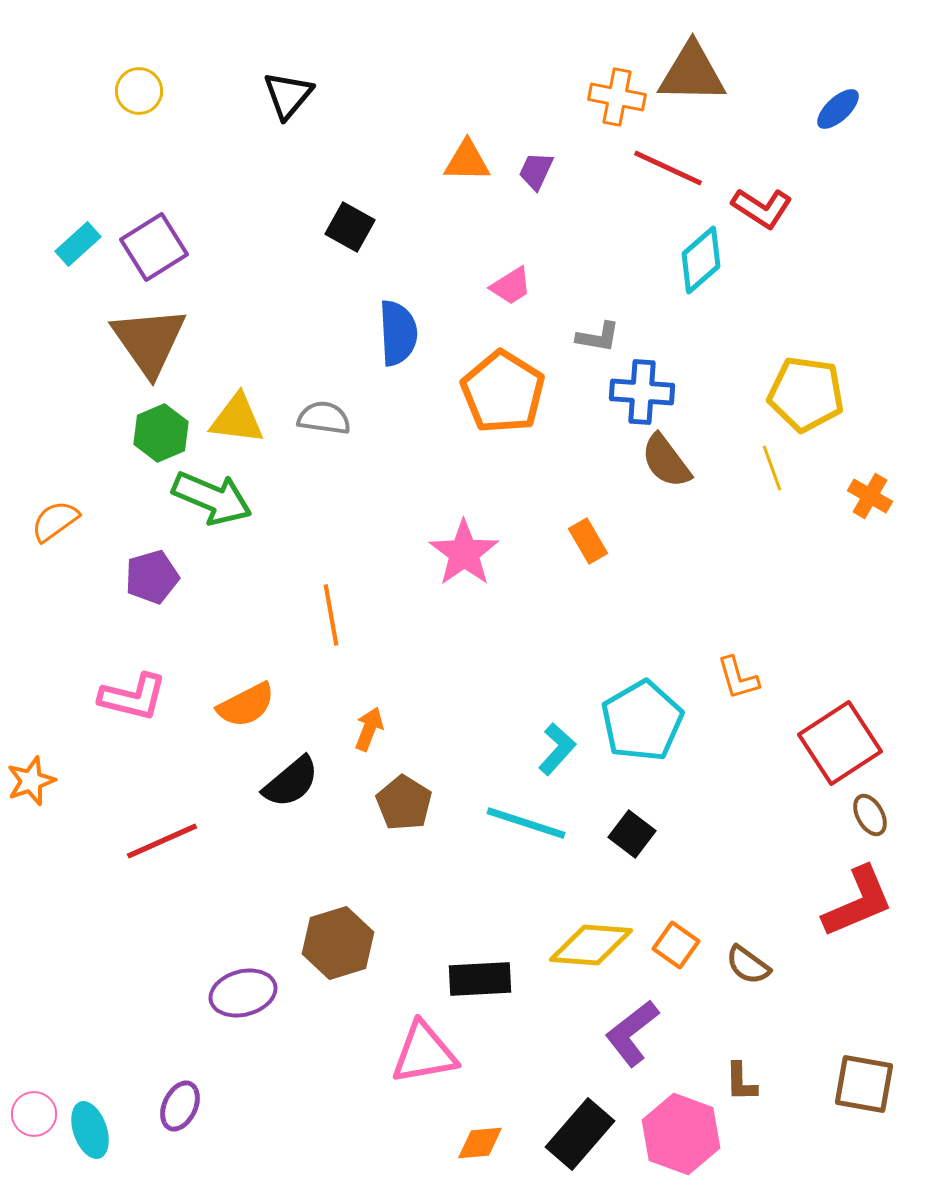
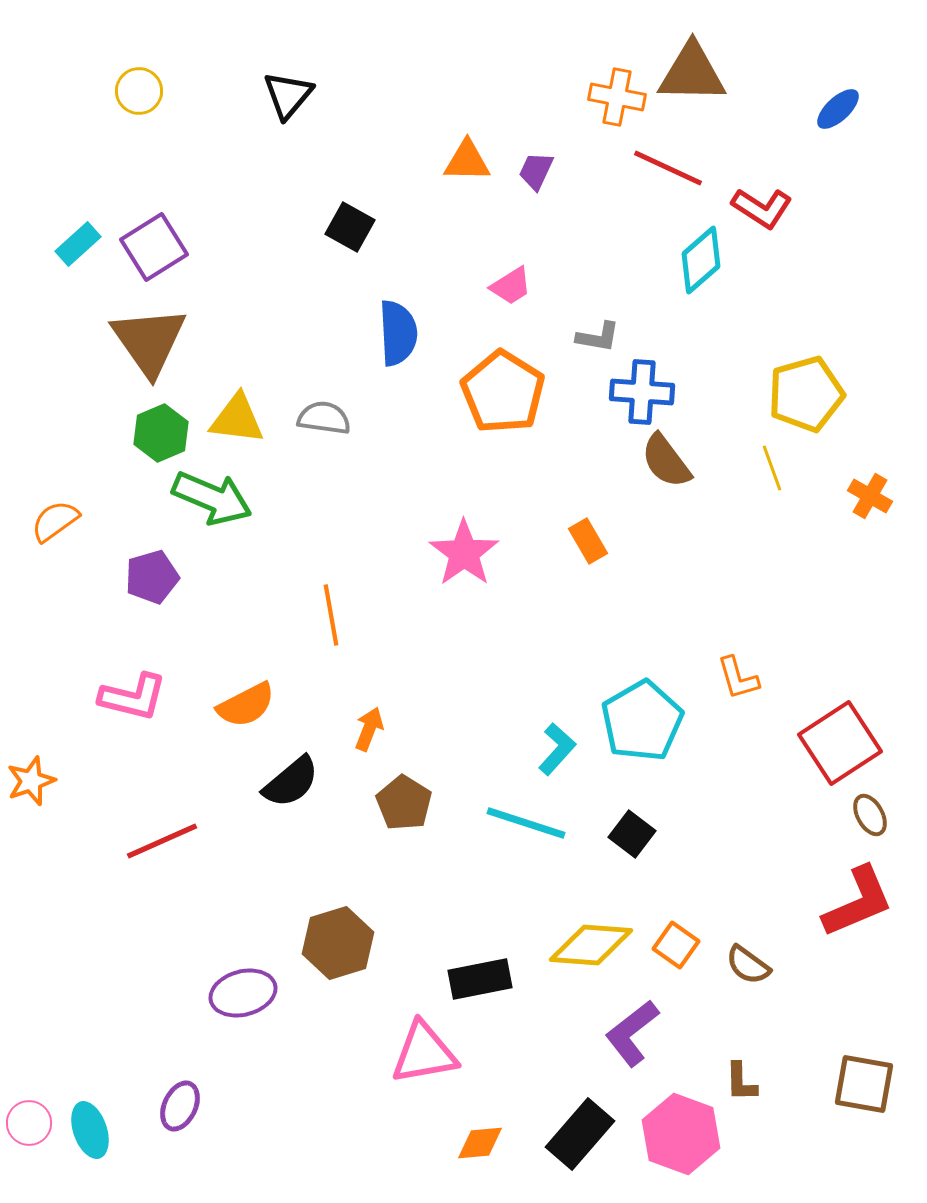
yellow pentagon at (806, 394): rotated 24 degrees counterclockwise
black rectangle at (480, 979): rotated 8 degrees counterclockwise
pink circle at (34, 1114): moved 5 px left, 9 px down
